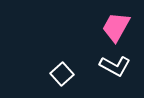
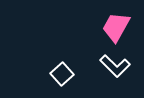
white L-shape: rotated 16 degrees clockwise
